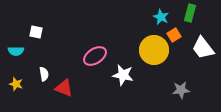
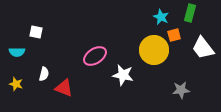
orange square: rotated 16 degrees clockwise
cyan semicircle: moved 1 px right, 1 px down
white semicircle: rotated 24 degrees clockwise
